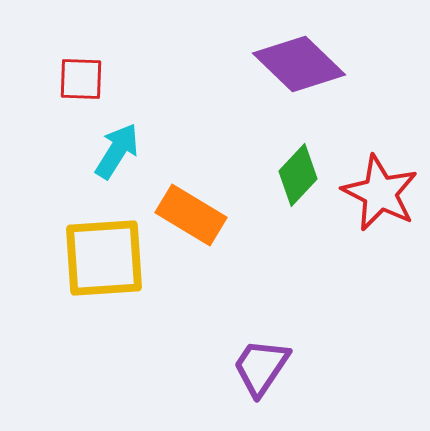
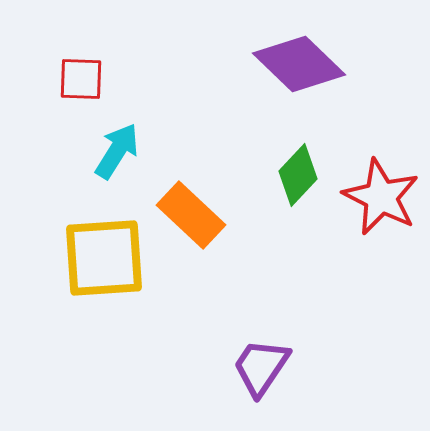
red star: moved 1 px right, 4 px down
orange rectangle: rotated 12 degrees clockwise
